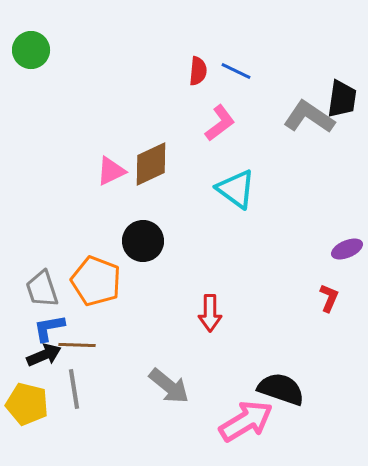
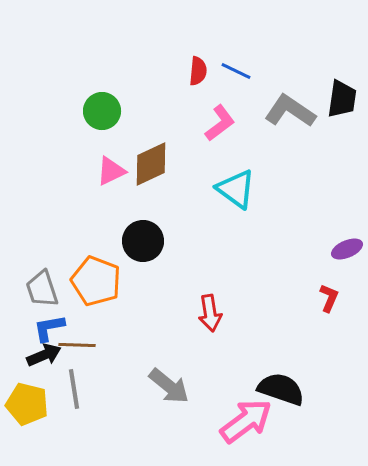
green circle: moved 71 px right, 61 px down
gray L-shape: moved 19 px left, 6 px up
red arrow: rotated 9 degrees counterclockwise
pink arrow: rotated 6 degrees counterclockwise
